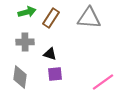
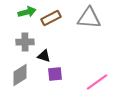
brown rectangle: rotated 30 degrees clockwise
black triangle: moved 6 px left, 2 px down
gray diamond: moved 2 px up; rotated 50 degrees clockwise
pink line: moved 6 px left
